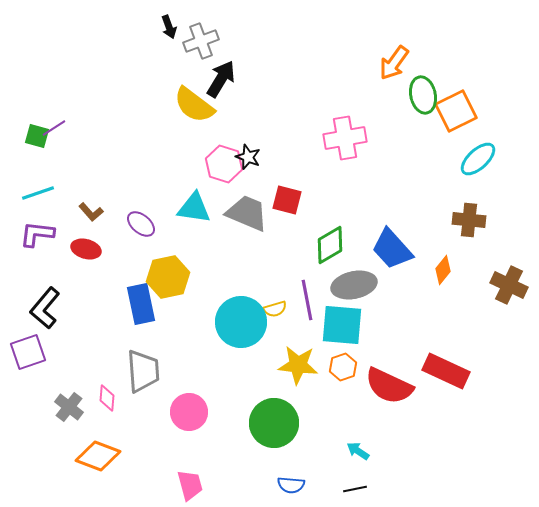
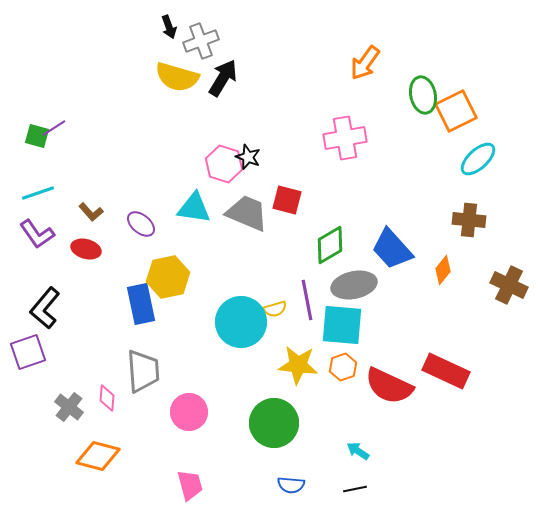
orange arrow at (394, 63): moved 29 px left
black arrow at (221, 79): moved 2 px right, 1 px up
yellow semicircle at (194, 105): moved 17 px left, 28 px up; rotated 21 degrees counterclockwise
purple L-shape at (37, 234): rotated 132 degrees counterclockwise
orange diamond at (98, 456): rotated 6 degrees counterclockwise
